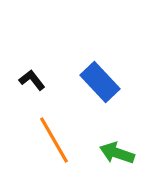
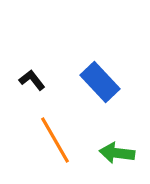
orange line: moved 1 px right
green arrow: rotated 12 degrees counterclockwise
